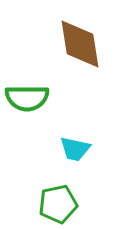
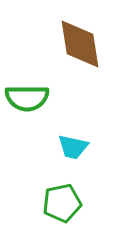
cyan trapezoid: moved 2 px left, 2 px up
green pentagon: moved 4 px right, 1 px up
